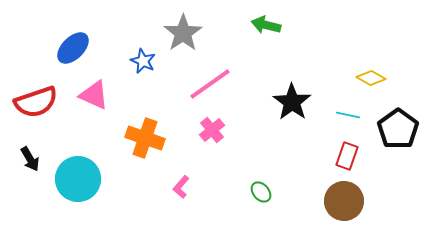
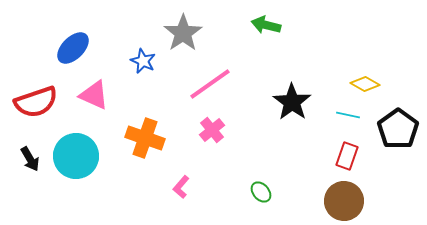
yellow diamond: moved 6 px left, 6 px down
cyan circle: moved 2 px left, 23 px up
